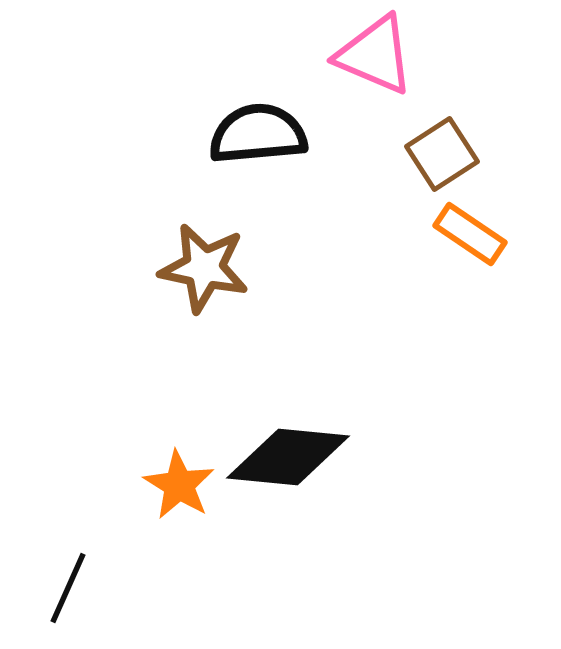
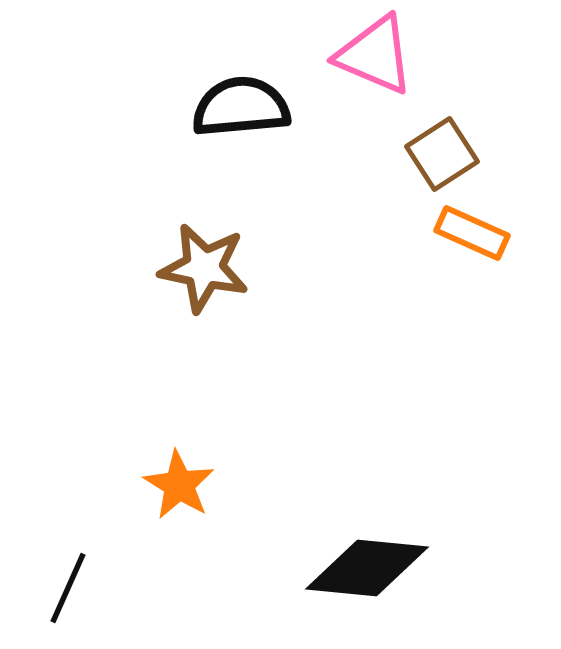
black semicircle: moved 17 px left, 27 px up
orange rectangle: moved 2 px right, 1 px up; rotated 10 degrees counterclockwise
black diamond: moved 79 px right, 111 px down
